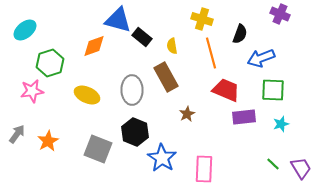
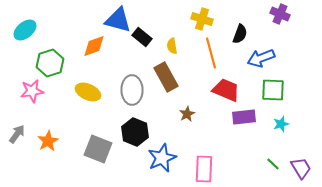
yellow ellipse: moved 1 px right, 3 px up
blue star: rotated 16 degrees clockwise
